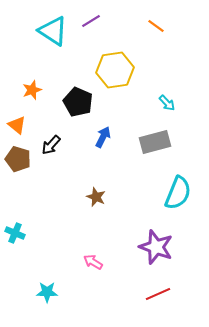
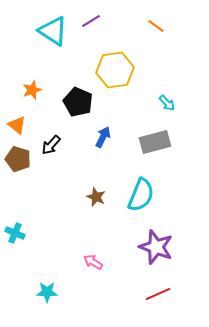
cyan semicircle: moved 37 px left, 2 px down
